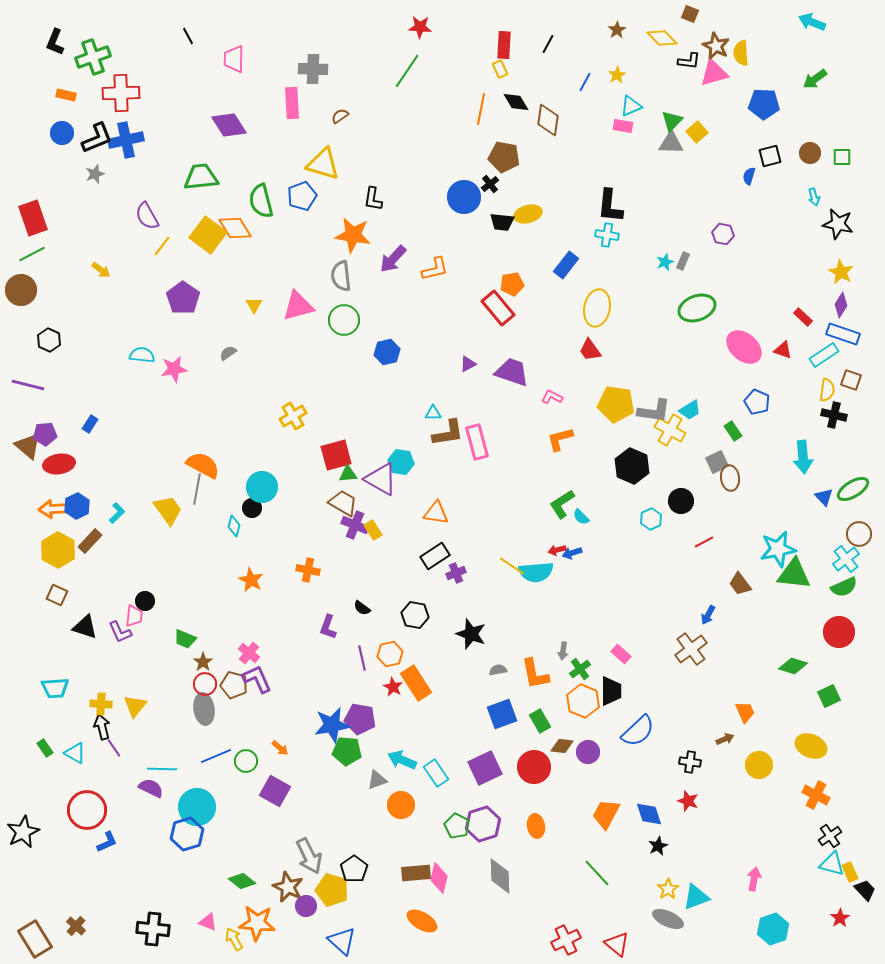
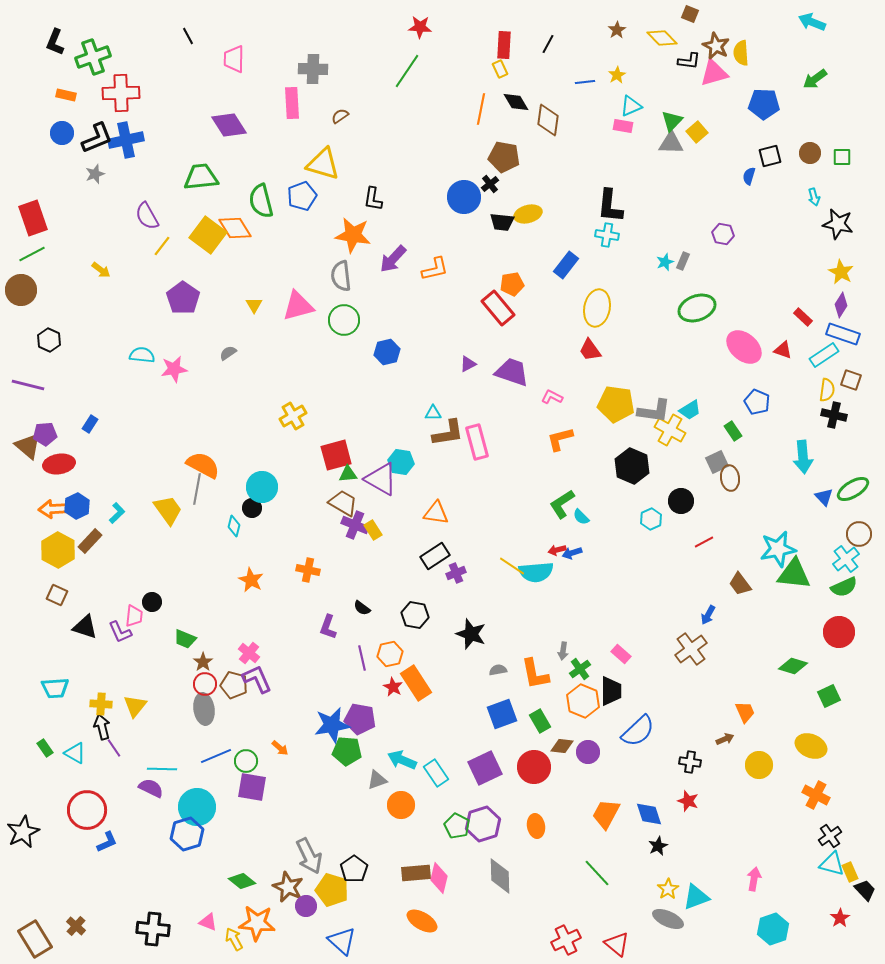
blue line at (585, 82): rotated 54 degrees clockwise
black circle at (145, 601): moved 7 px right, 1 px down
purple square at (275, 791): moved 23 px left, 4 px up; rotated 20 degrees counterclockwise
